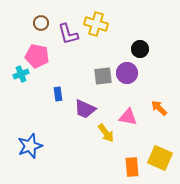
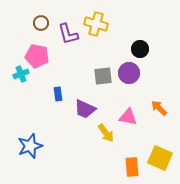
purple circle: moved 2 px right
